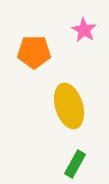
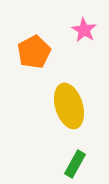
orange pentagon: rotated 28 degrees counterclockwise
